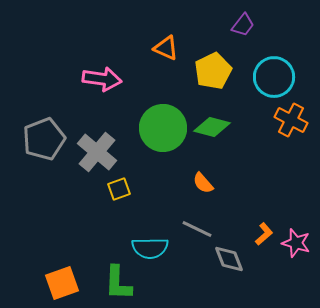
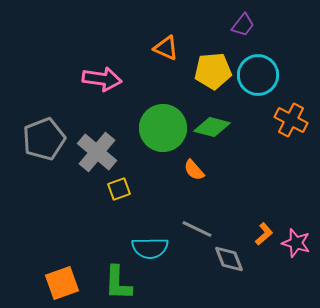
yellow pentagon: rotated 21 degrees clockwise
cyan circle: moved 16 px left, 2 px up
orange semicircle: moved 9 px left, 13 px up
